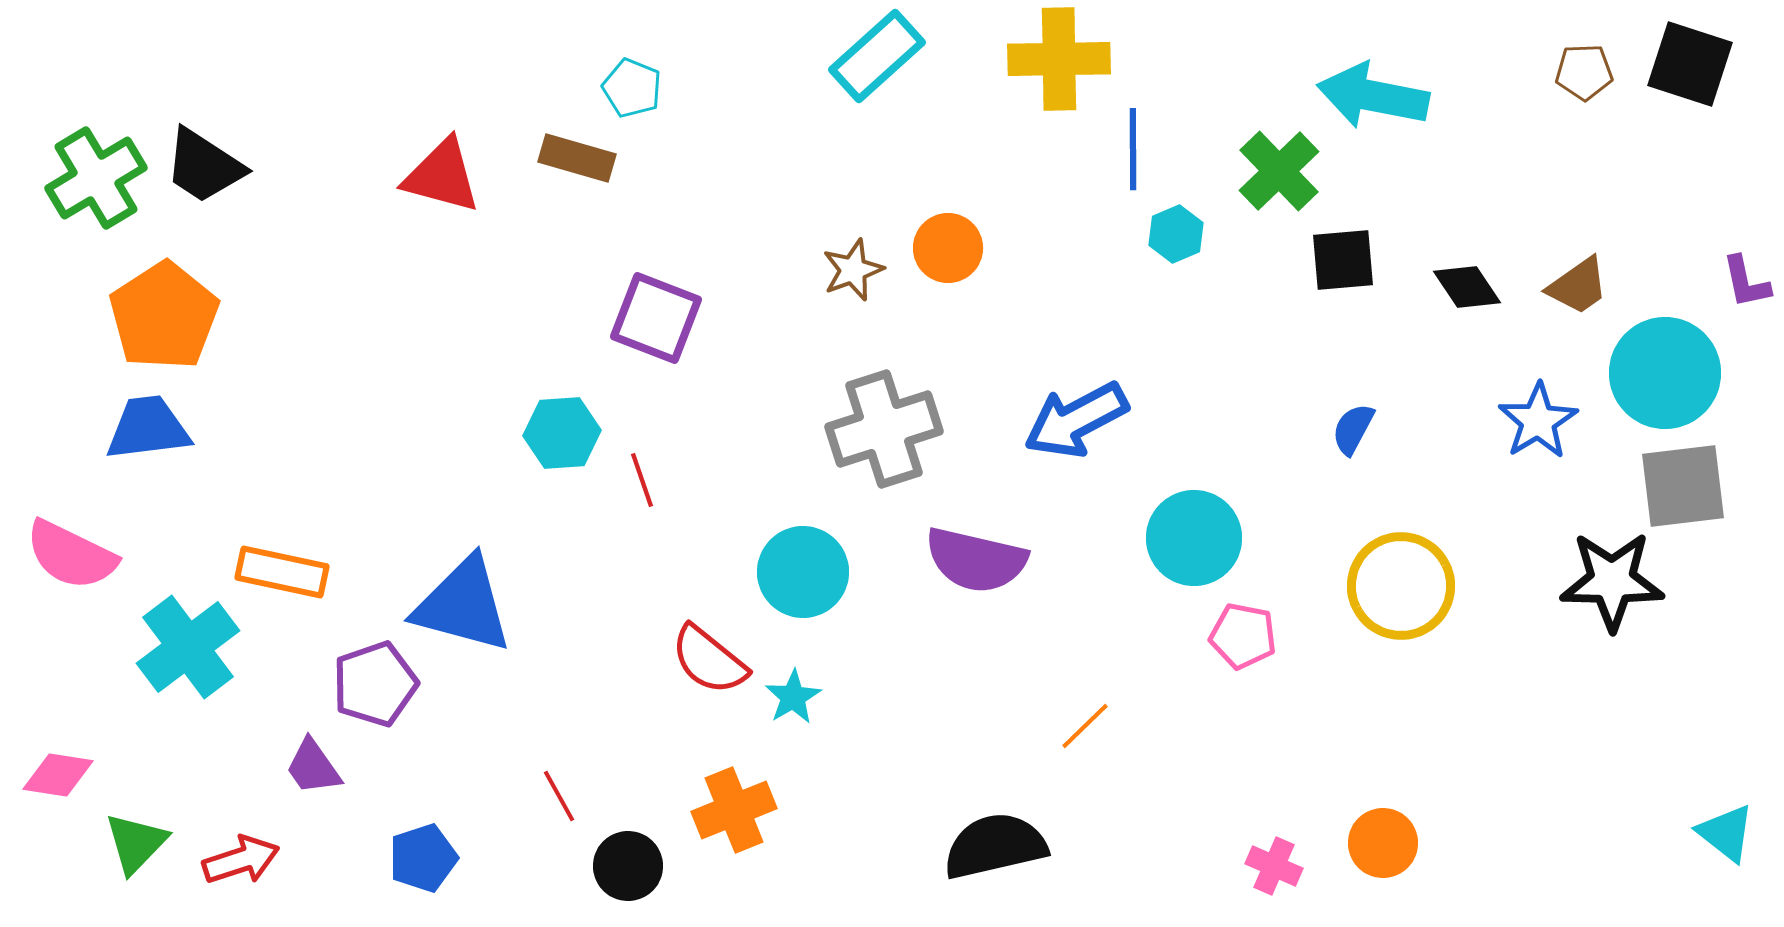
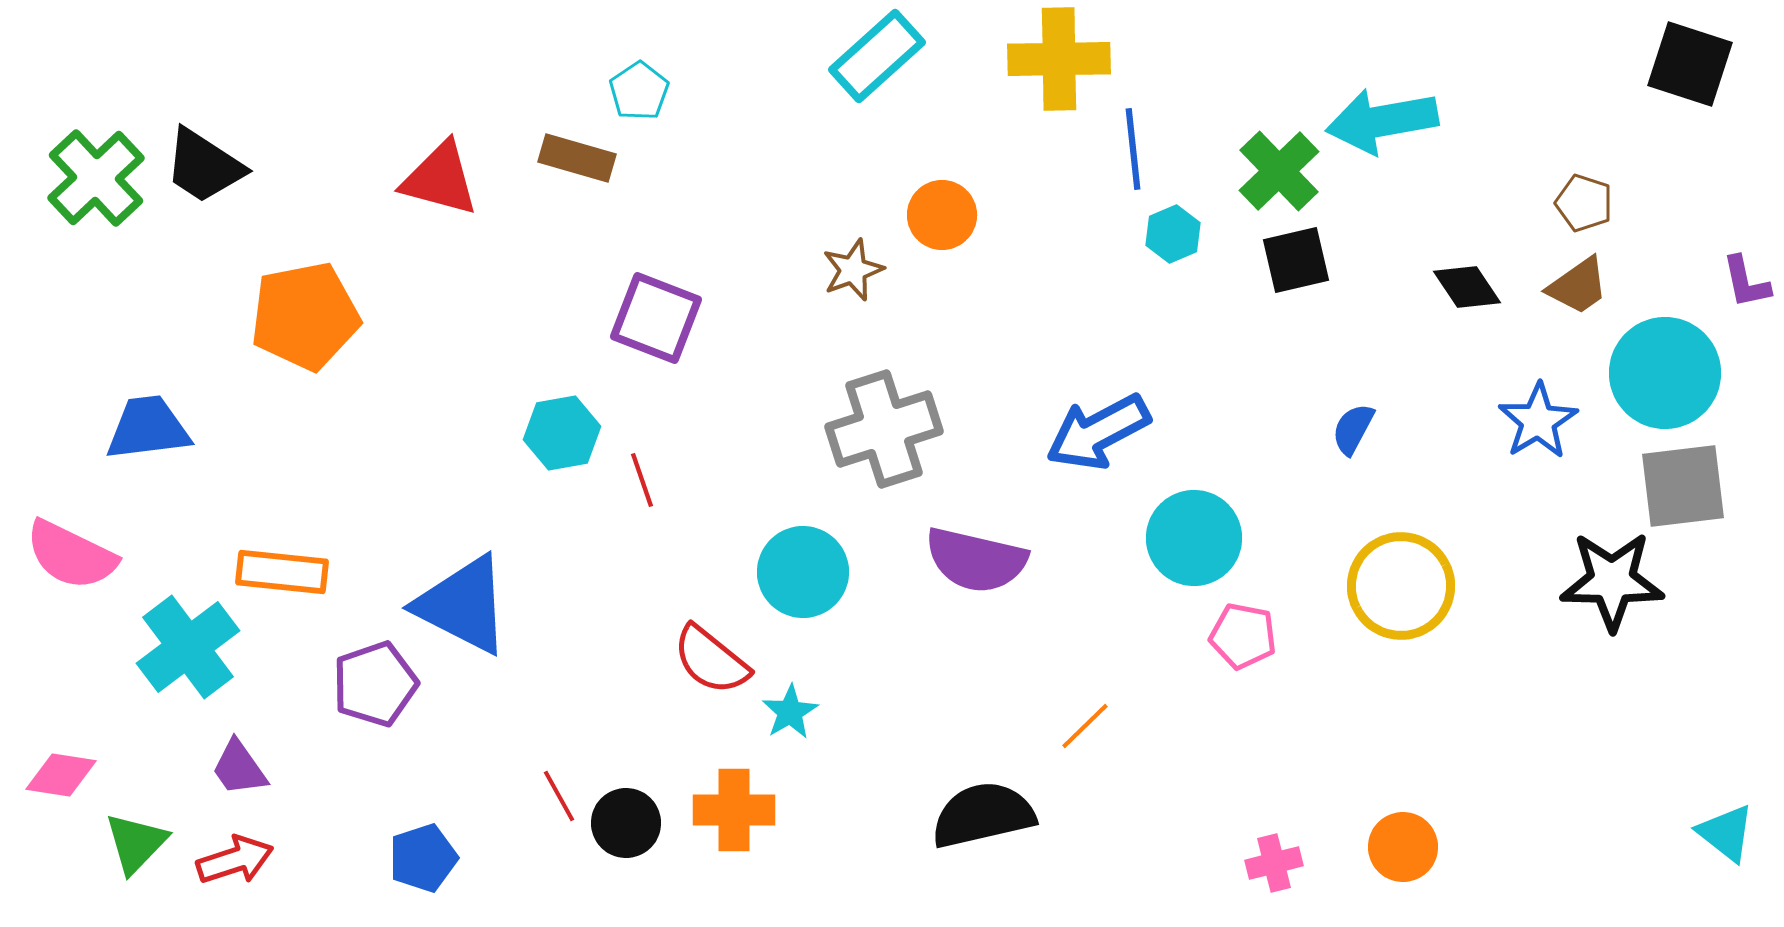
brown pentagon at (1584, 72): moved 131 px down; rotated 20 degrees clockwise
cyan pentagon at (632, 88): moved 7 px right, 3 px down; rotated 16 degrees clockwise
cyan arrow at (1373, 96): moved 9 px right, 25 px down; rotated 21 degrees counterclockwise
blue line at (1133, 149): rotated 6 degrees counterclockwise
red triangle at (442, 176): moved 2 px left, 3 px down
green cross at (96, 178): rotated 12 degrees counterclockwise
cyan hexagon at (1176, 234): moved 3 px left
orange circle at (948, 248): moved 6 px left, 33 px up
black square at (1343, 260): moved 47 px left; rotated 8 degrees counterclockwise
orange pentagon at (164, 316): moved 141 px right; rotated 22 degrees clockwise
blue arrow at (1076, 420): moved 22 px right, 12 px down
cyan hexagon at (562, 433): rotated 6 degrees counterclockwise
orange rectangle at (282, 572): rotated 6 degrees counterclockwise
blue triangle at (463, 605): rotated 12 degrees clockwise
red semicircle at (709, 660): moved 2 px right
cyan star at (793, 697): moved 3 px left, 15 px down
purple trapezoid at (313, 767): moved 74 px left, 1 px down
pink diamond at (58, 775): moved 3 px right
orange cross at (734, 810): rotated 22 degrees clockwise
orange circle at (1383, 843): moved 20 px right, 4 px down
black semicircle at (995, 846): moved 12 px left, 31 px up
red arrow at (241, 860): moved 6 px left
black circle at (628, 866): moved 2 px left, 43 px up
pink cross at (1274, 866): moved 3 px up; rotated 38 degrees counterclockwise
